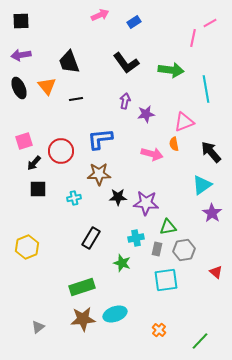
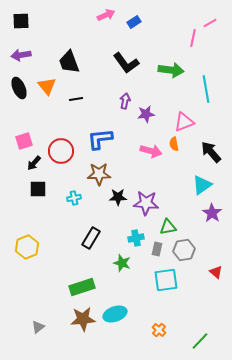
pink arrow at (100, 15): moved 6 px right
pink arrow at (152, 154): moved 1 px left, 3 px up
